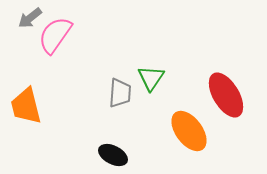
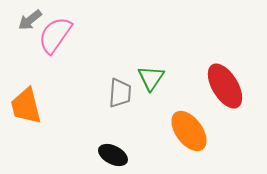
gray arrow: moved 2 px down
red ellipse: moved 1 px left, 9 px up
